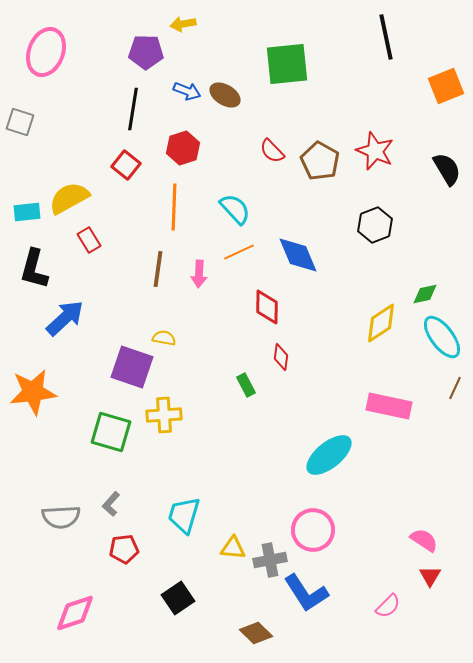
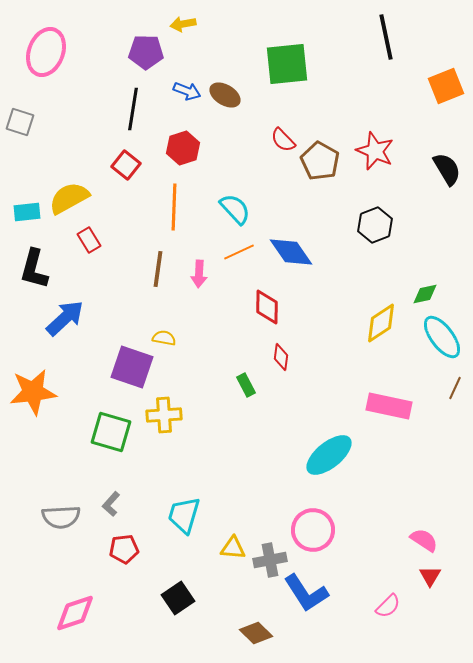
red semicircle at (272, 151): moved 11 px right, 11 px up
blue diamond at (298, 255): moved 7 px left, 3 px up; rotated 12 degrees counterclockwise
